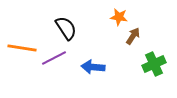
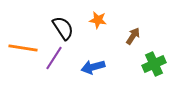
orange star: moved 21 px left, 3 px down
black semicircle: moved 3 px left
orange line: moved 1 px right
purple line: rotated 30 degrees counterclockwise
blue arrow: rotated 20 degrees counterclockwise
